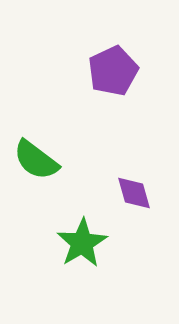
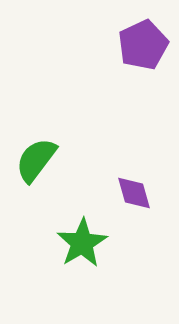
purple pentagon: moved 30 px right, 26 px up
green semicircle: rotated 90 degrees clockwise
